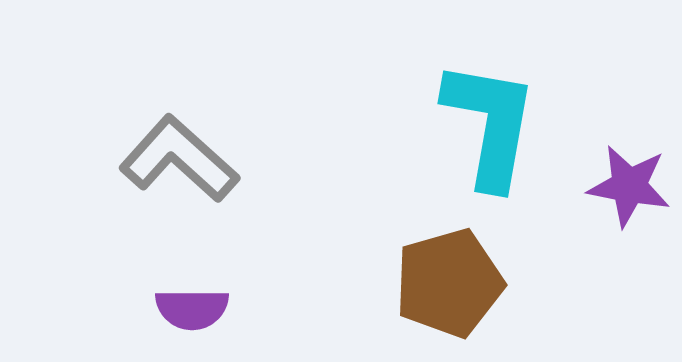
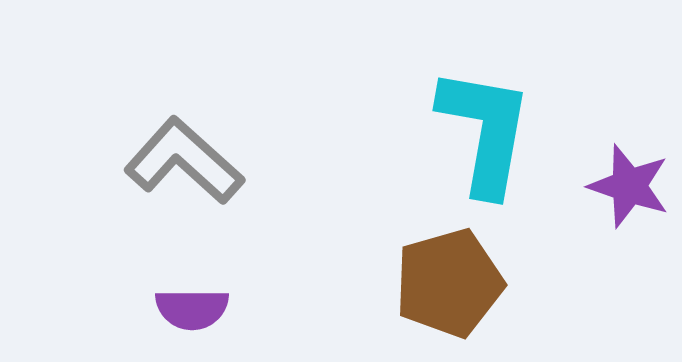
cyan L-shape: moved 5 px left, 7 px down
gray L-shape: moved 5 px right, 2 px down
purple star: rotated 8 degrees clockwise
